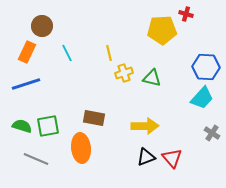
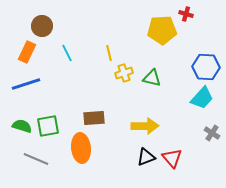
brown rectangle: rotated 15 degrees counterclockwise
